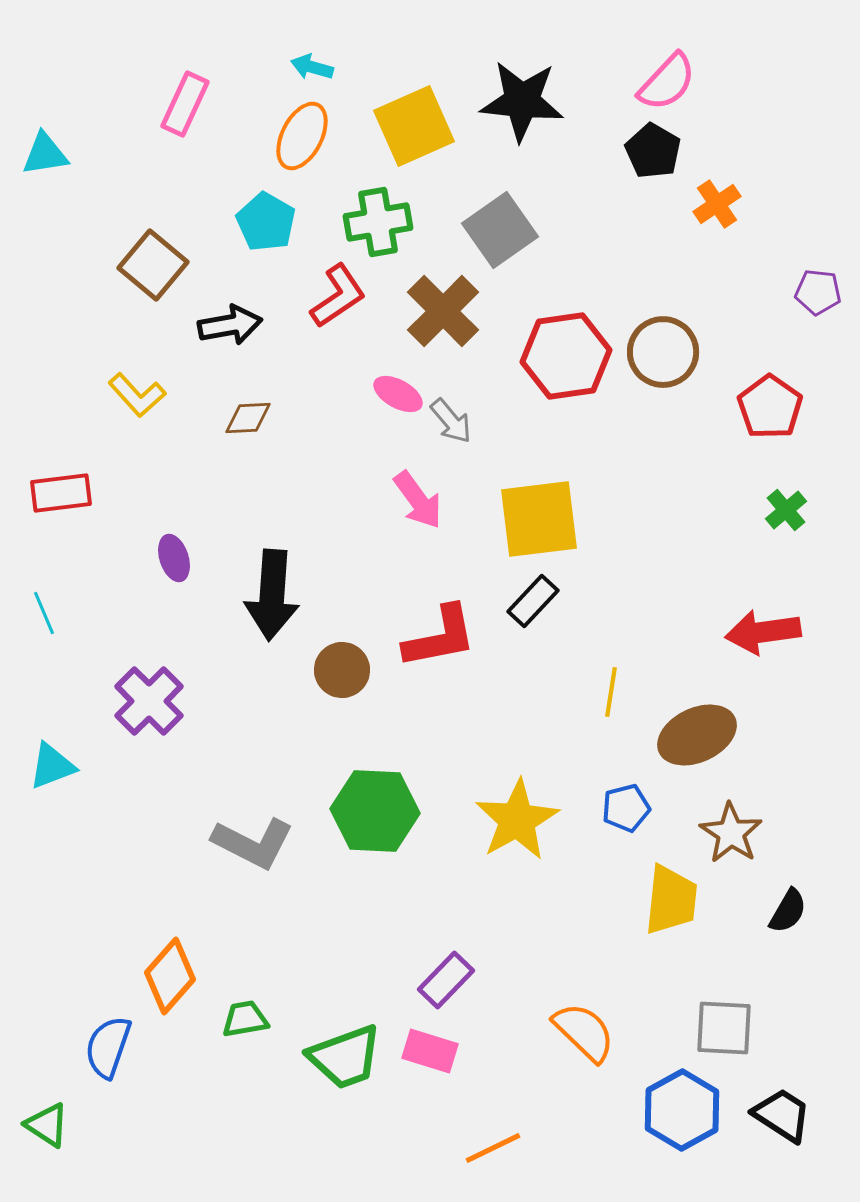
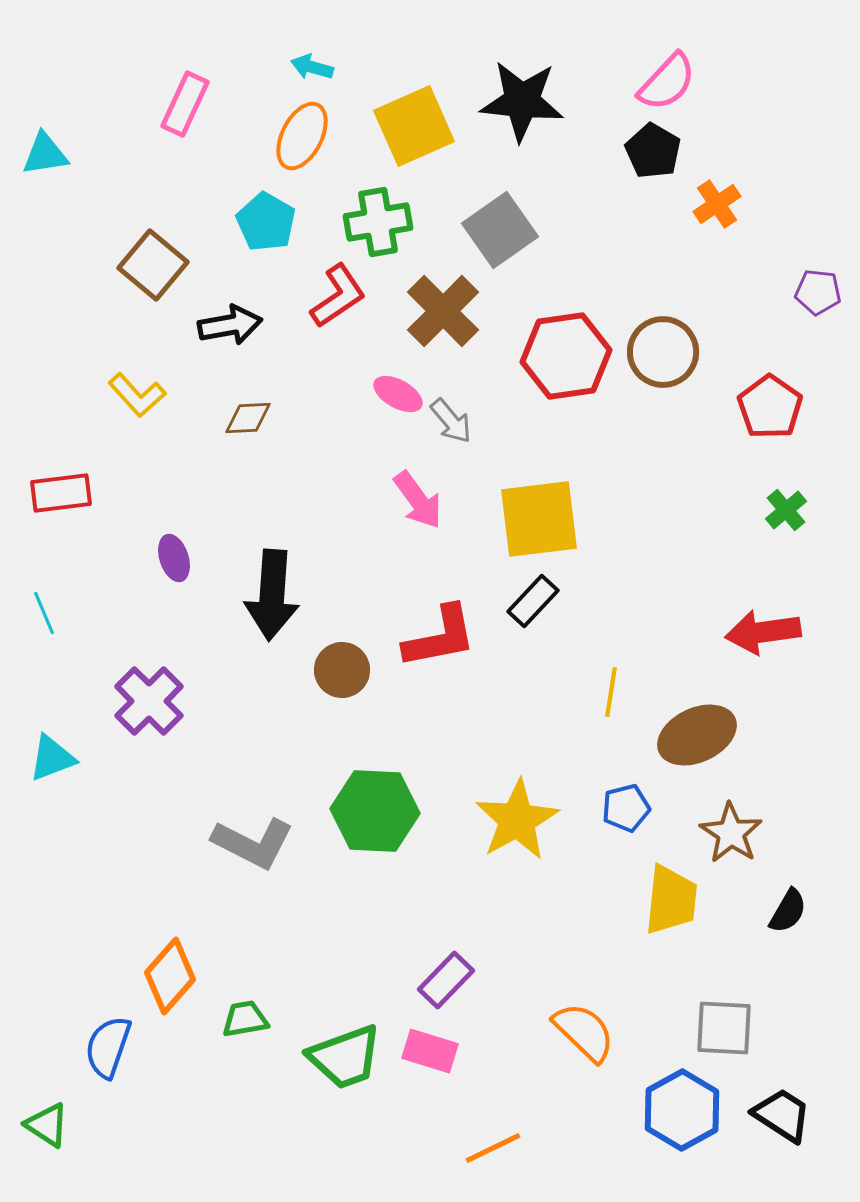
cyan triangle at (52, 766): moved 8 px up
